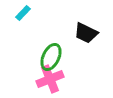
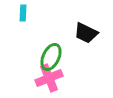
cyan rectangle: rotated 42 degrees counterclockwise
pink cross: moved 1 px left, 1 px up
